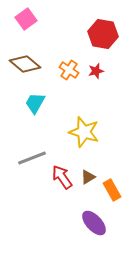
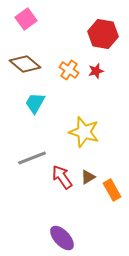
purple ellipse: moved 32 px left, 15 px down
